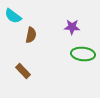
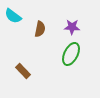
brown semicircle: moved 9 px right, 6 px up
green ellipse: moved 12 px left; rotated 70 degrees counterclockwise
